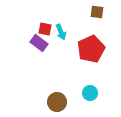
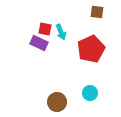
purple rectangle: rotated 12 degrees counterclockwise
